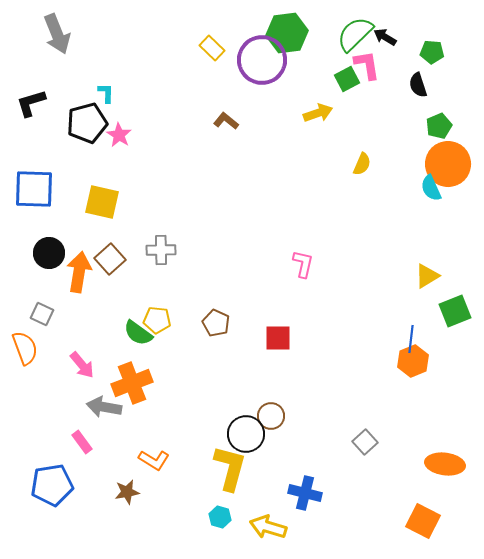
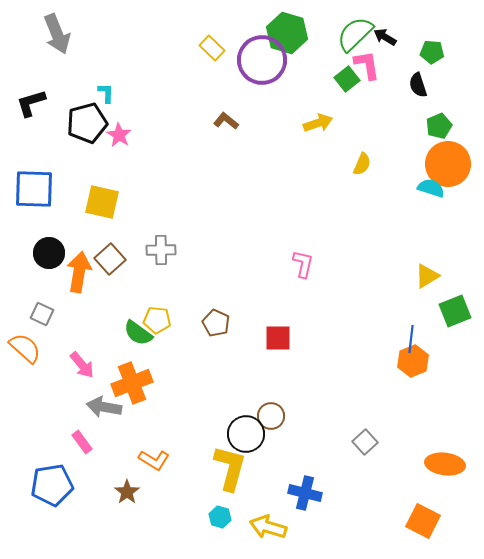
green hexagon at (287, 33): rotated 24 degrees clockwise
green square at (347, 79): rotated 10 degrees counterclockwise
yellow arrow at (318, 113): moved 10 px down
cyan semicircle at (431, 188): rotated 132 degrees clockwise
orange semicircle at (25, 348): rotated 28 degrees counterclockwise
brown star at (127, 492): rotated 25 degrees counterclockwise
